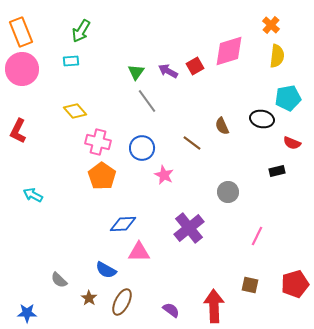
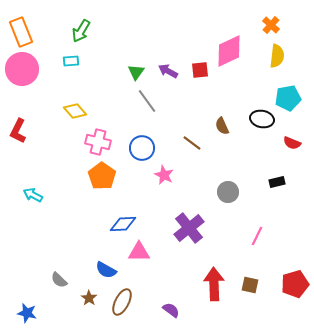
pink diamond: rotated 8 degrees counterclockwise
red square: moved 5 px right, 4 px down; rotated 24 degrees clockwise
black rectangle: moved 11 px down
red arrow: moved 22 px up
blue star: rotated 12 degrees clockwise
